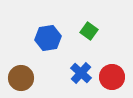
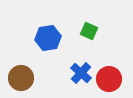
green square: rotated 12 degrees counterclockwise
red circle: moved 3 px left, 2 px down
